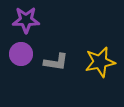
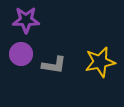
gray L-shape: moved 2 px left, 3 px down
